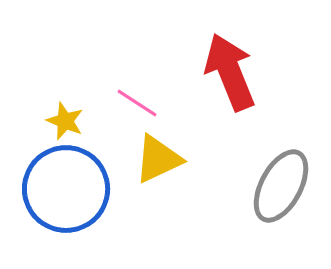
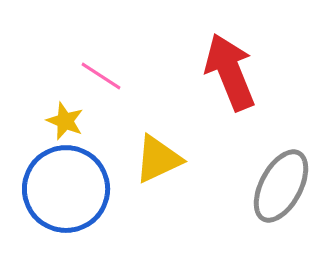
pink line: moved 36 px left, 27 px up
